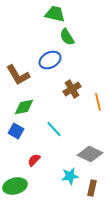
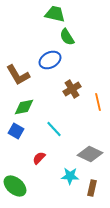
red semicircle: moved 5 px right, 2 px up
cyan star: rotated 12 degrees clockwise
green ellipse: rotated 55 degrees clockwise
